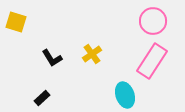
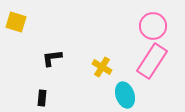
pink circle: moved 5 px down
yellow cross: moved 10 px right, 13 px down; rotated 24 degrees counterclockwise
black L-shape: rotated 115 degrees clockwise
black rectangle: rotated 42 degrees counterclockwise
